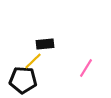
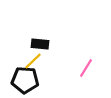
black rectangle: moved 5 px left; rotated 12 degrees clockwise
black pentagon: moved 2 px right
